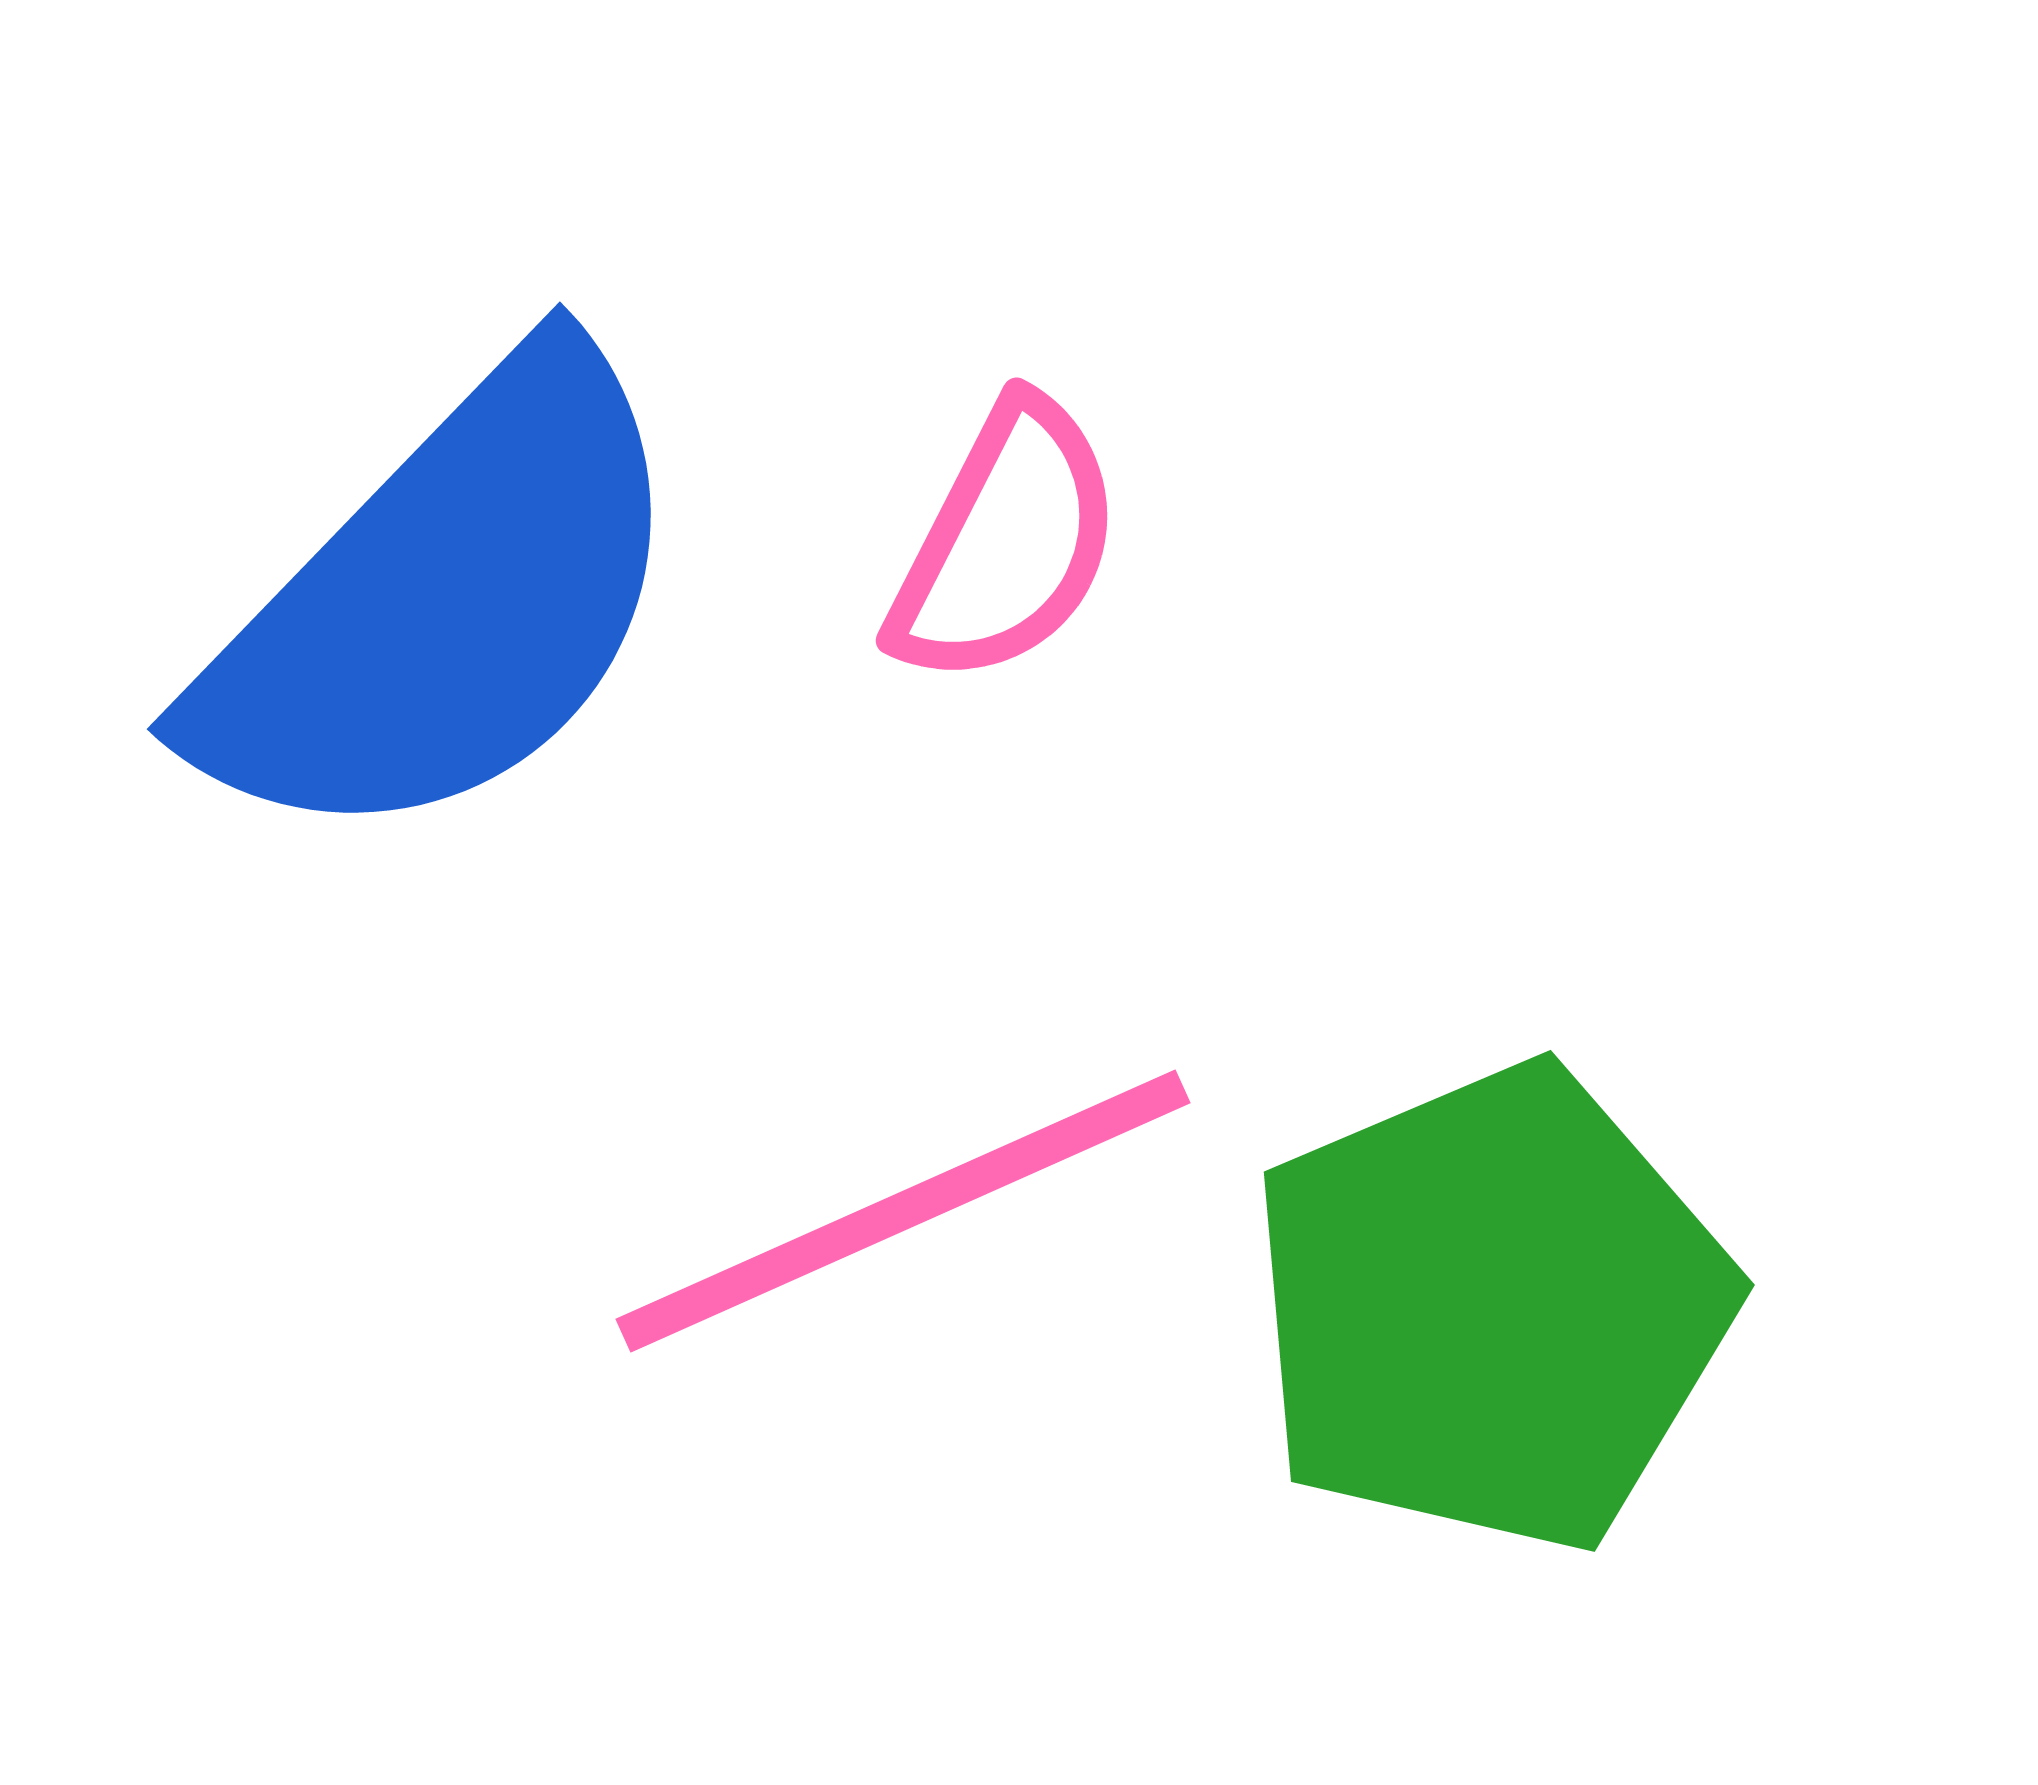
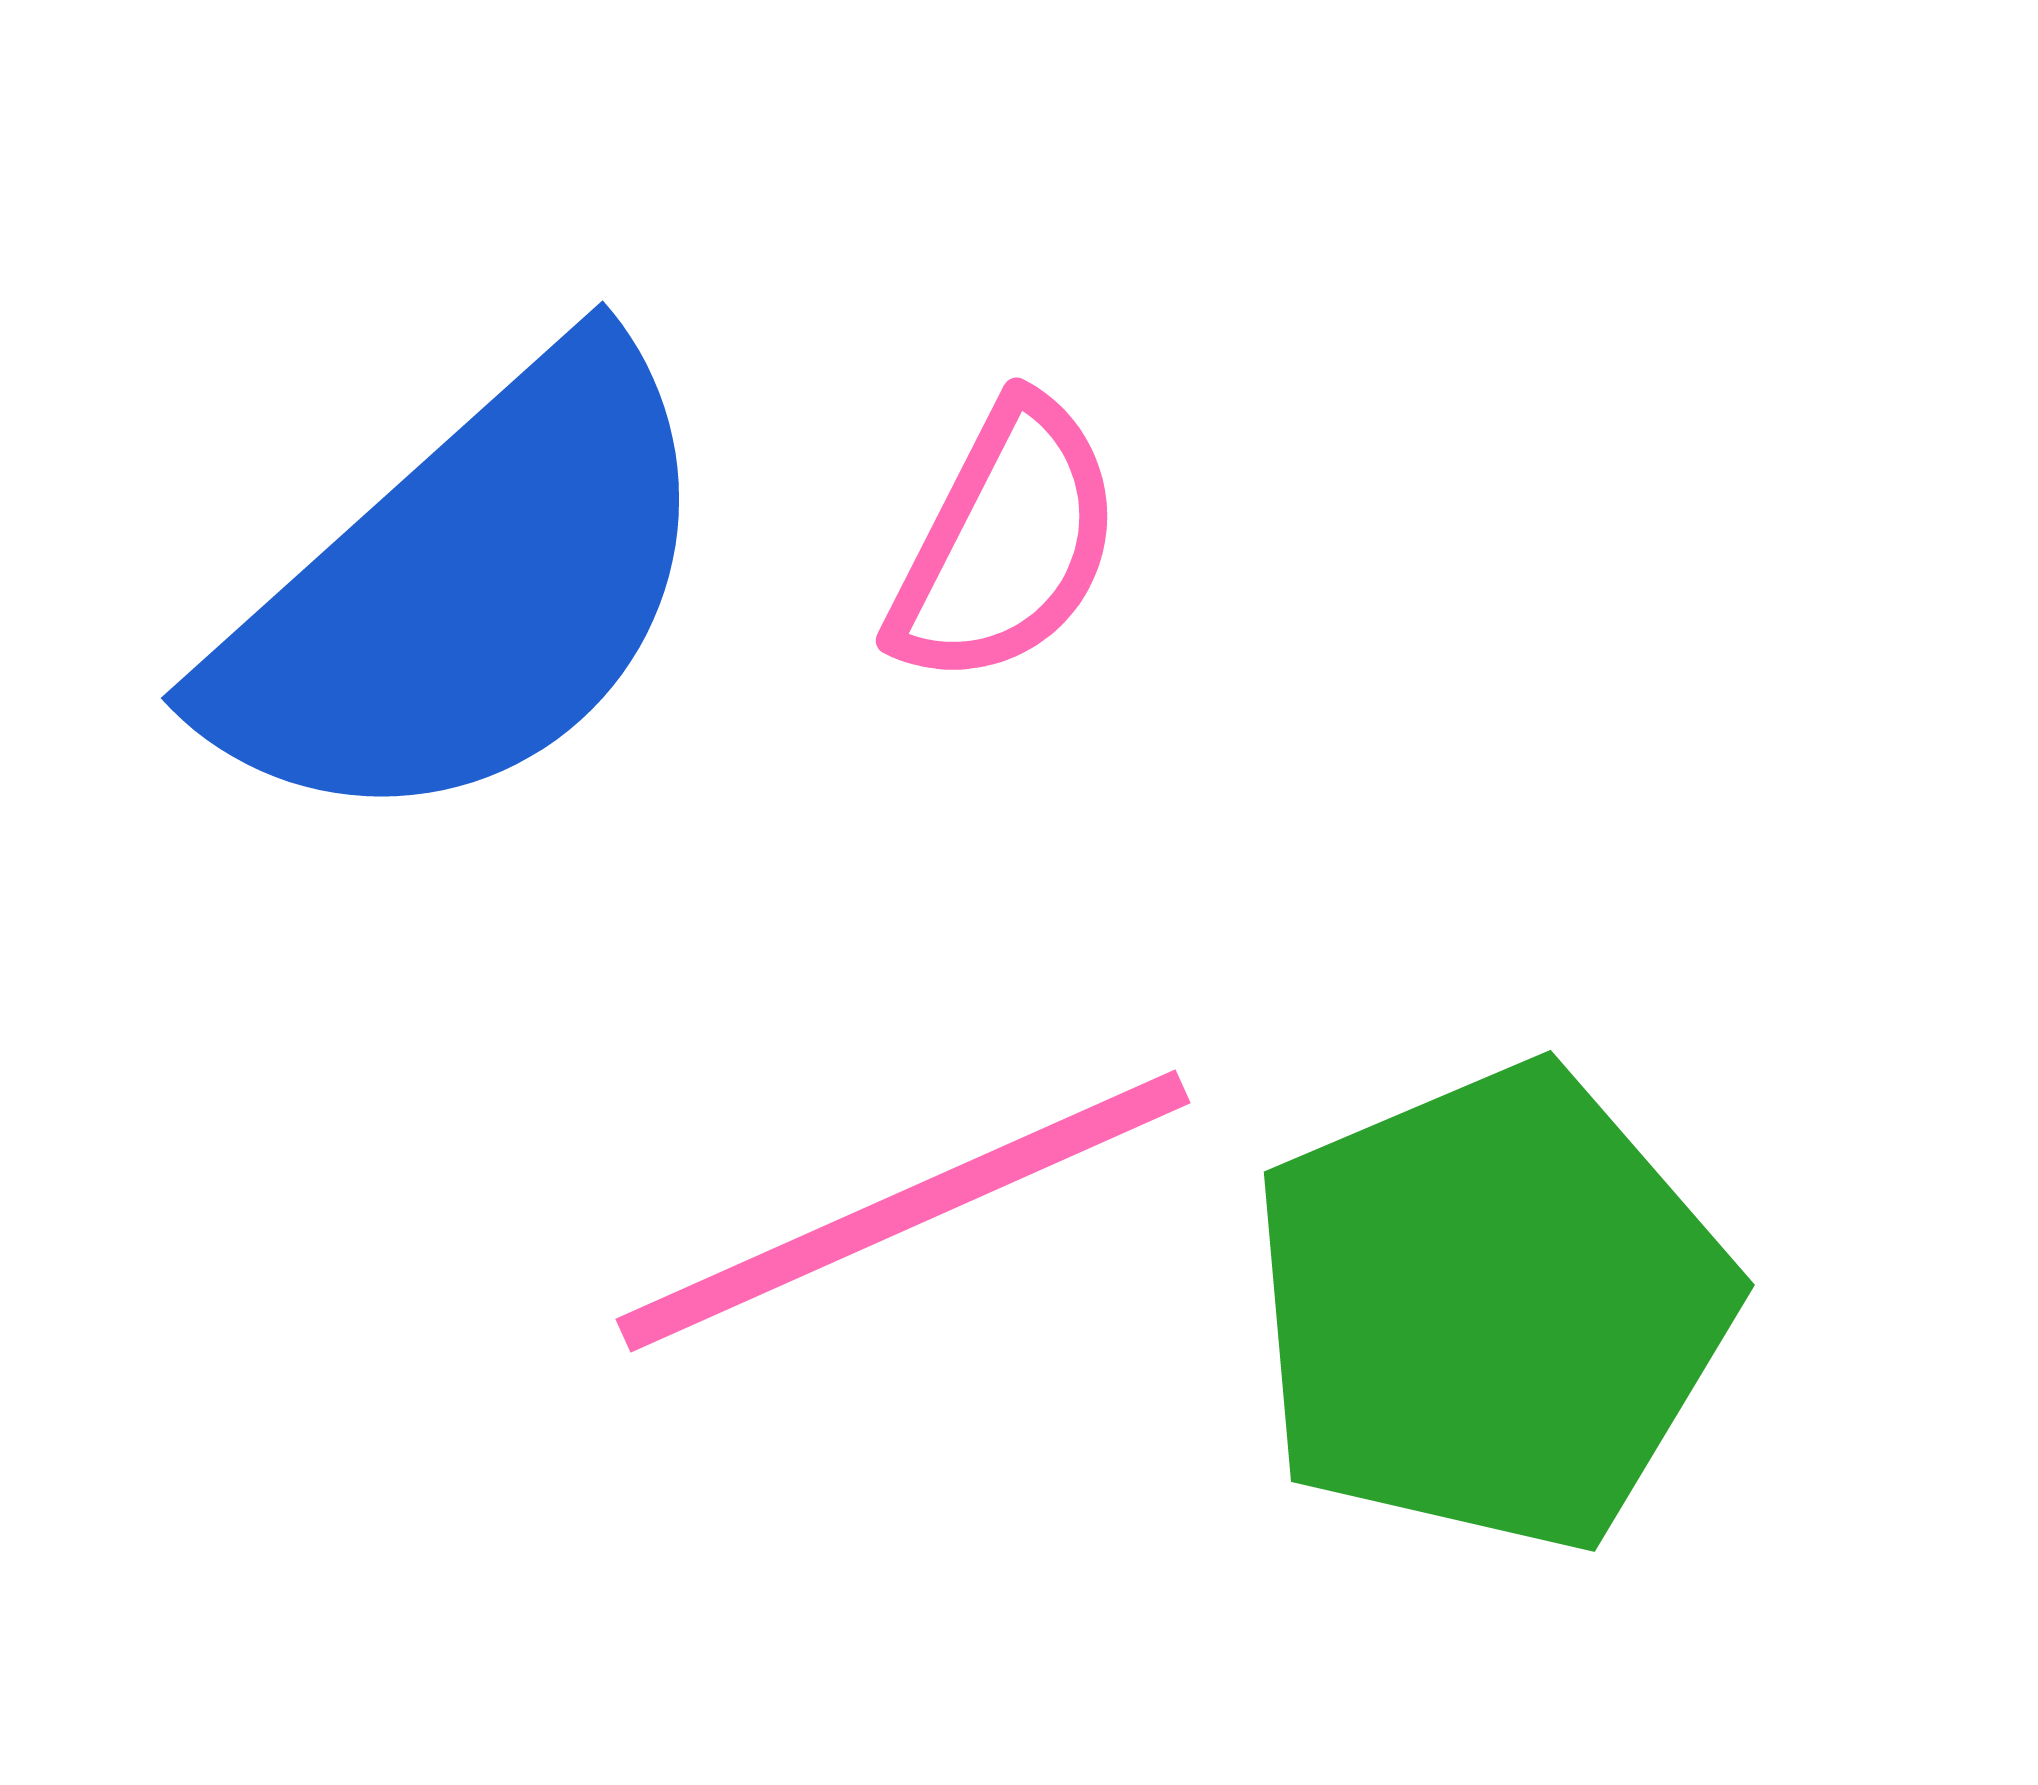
blue semicircle: moved 22 px right, 10 px up; rotated 4 degrees clockwise
